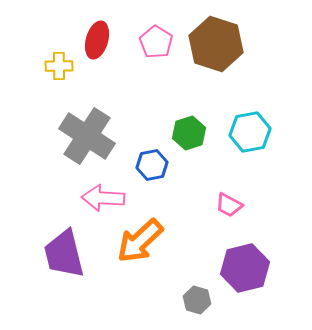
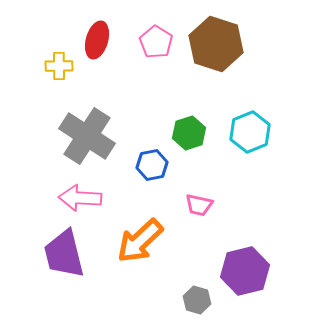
cyan hexagon: rotated 12 degrees counterclockwise
pink arrow: moved 23 px left
pink trapezoid: moved 30 px left; rotated 16 degrees counterclockwise
purple hexagon: moved 3 px down
